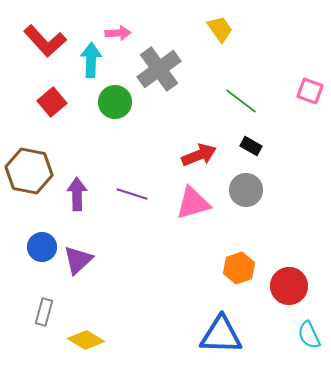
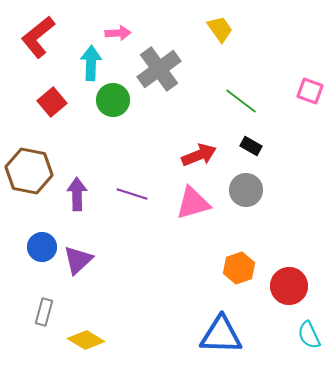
red L-shape: moved 7 px left, 4 px up; rotated 93 degrees clockwise
cyan arrow: moved 3 px down
green circle: moved 2 px left, 2 px up
